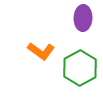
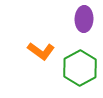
purple ellipse: moved 1 px right, 1 px down
